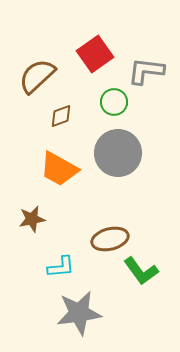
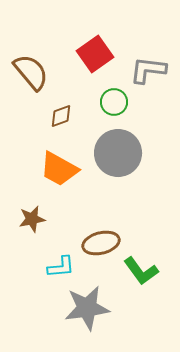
gray L-shape: moved 2 px right, 1 px up
brown semicircle: moved 6 px left, 4 px up; rotated 93 degrees clockwise
brown ellipse: moved 9 px left, 4 px down
gray star: moved 8 px right, 5 px up
